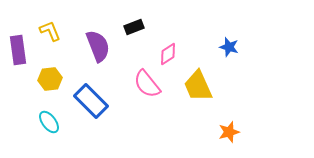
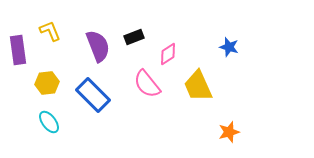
black rectangle: moved 10 px down
yellow hexagon: moved 3 px left, 4 px down
blue rectangle: moved 2 px right, 6 px up
